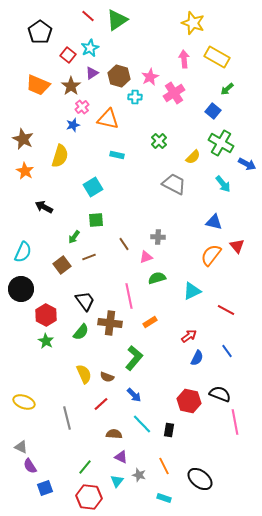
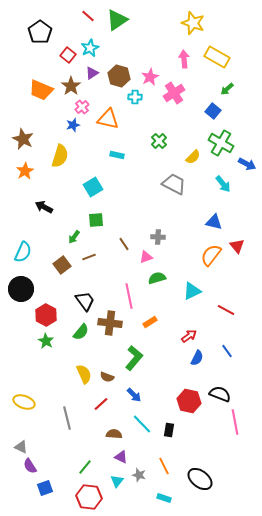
orange trapezoid at (38, 85): moved 3 px right, 5 px down
orange star at (25, 171): rotated 12 degrees clockwise
